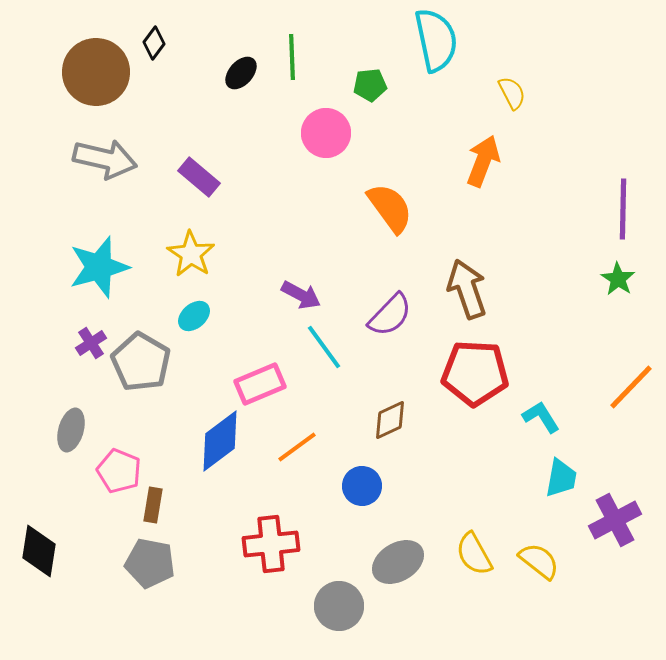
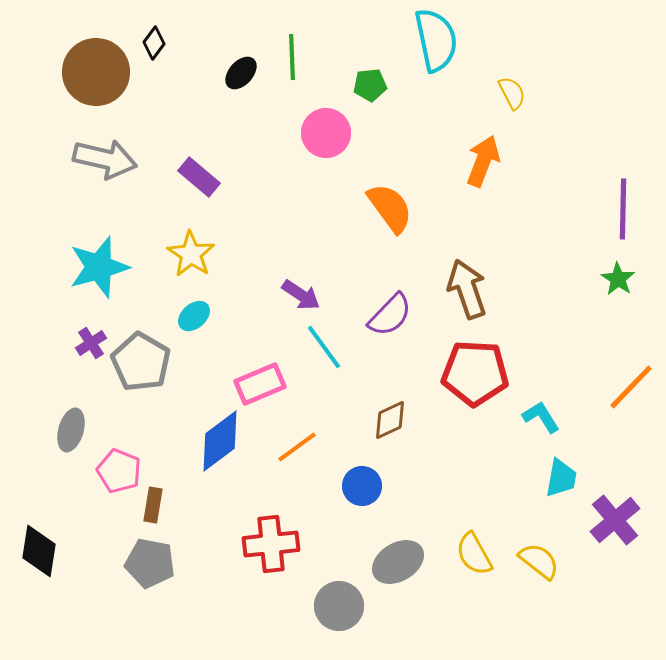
purple arrow at (301, 295): rotated 6 degrees clockwise
purple cross at (615, 520): rotated 12 degrees counterclockwise
